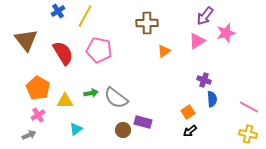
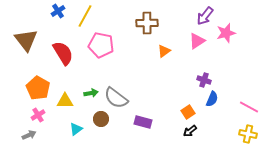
pink pentagon: moved 2 px right, 5 px up
blue semicircle: rotated 28 degrees clockwise
brown circle: moved 22 px left, 11 px up
